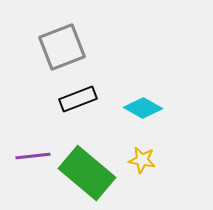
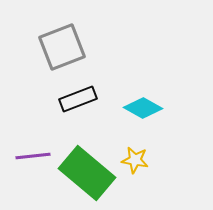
yellow star: moved 7 px left
